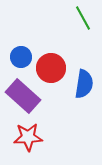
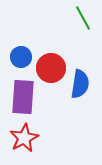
blue semicircle: moved 4 px left
purple rectangle: moved 1 px down; rotated 52 degrees clockwise
red star: moved 4 px left, 1 px down; rotated 24 degrees counterclockwise
